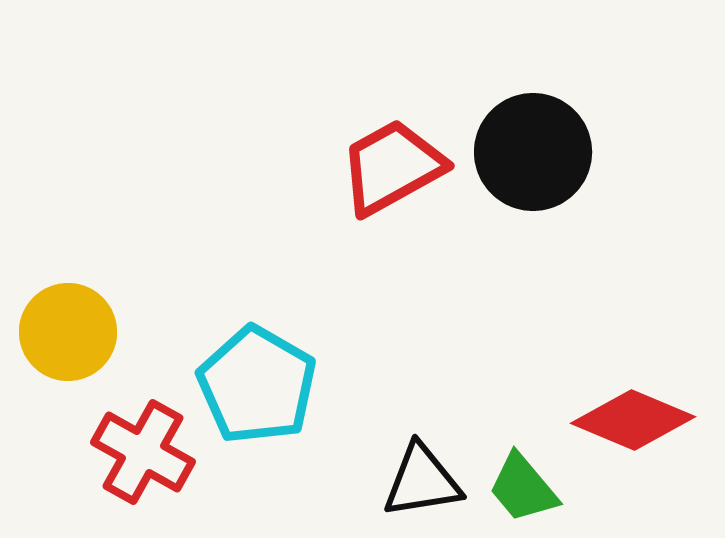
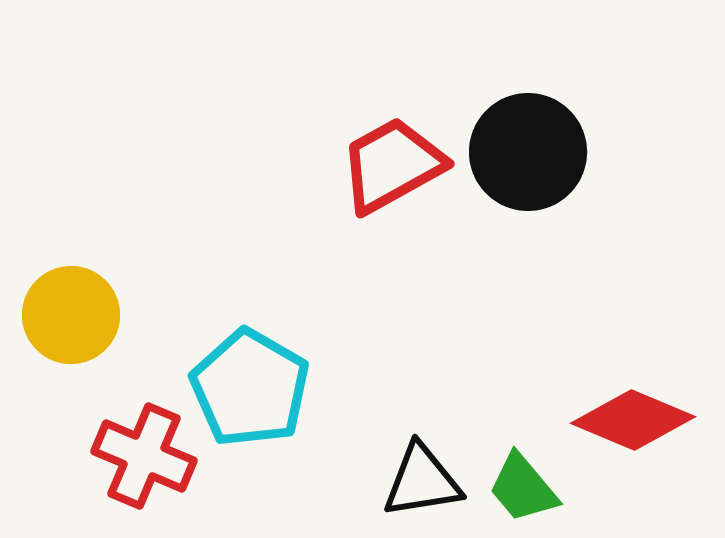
black circle: moved 5 px left
red trapezoid: moved 2 px up
yellow circle: moved 3 px right, 17 px up
cyan pentagon: moved 7 px left, 3 px down
red cross: moved 1 px right, 4 px down; rotated 6 degrees counterclockwise
